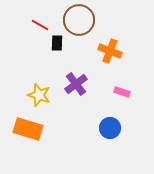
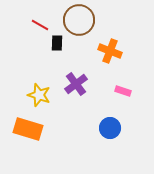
pink rectangle: moved 1 px right, 1 px up
